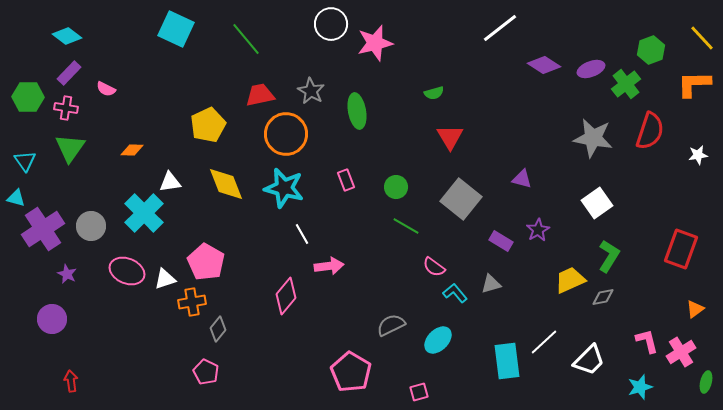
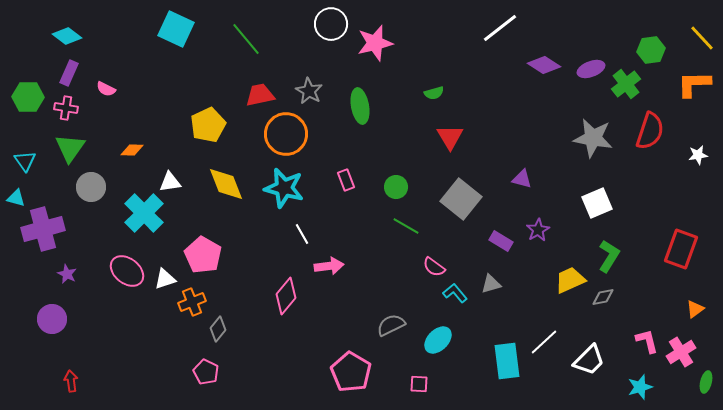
green hexagon at (651, 50): rotated 12 degrees clockwise
purple rectangle at (69, 73): rotated 20 degrees counterclockwise
gray star at (311, 91): moved 2 px left
green ellipse at (357, 111): moved 3 px right, 5 px up
white square at (597, 203): rotated 12 degrees clockwise
gray circle at (91, 226): moved 39 px up
purple cross at (43, 229): rotated 18 degrees clockwise
pink pentagon at (206, 262): moved 3 px left, 7 px up
pink ellipse at (127, 271): rotated 16 degrees clockwise
orange cross at (192, 302): rotated 12 degrees counterclockwise
pink square at (419, 392): moved 8 px up; rotated 18 degrees clockwise
